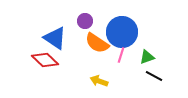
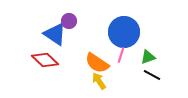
purple circle: moved 16 px left
blue circle: moved 2 px right
blue triangle: moved 4 px up
orange semicircle: moved 20 px down
green triangle: moved 1 px right
black line: moved 2 px left, 1 px up
yellow arrow: rotated 36 degrees clockwise
